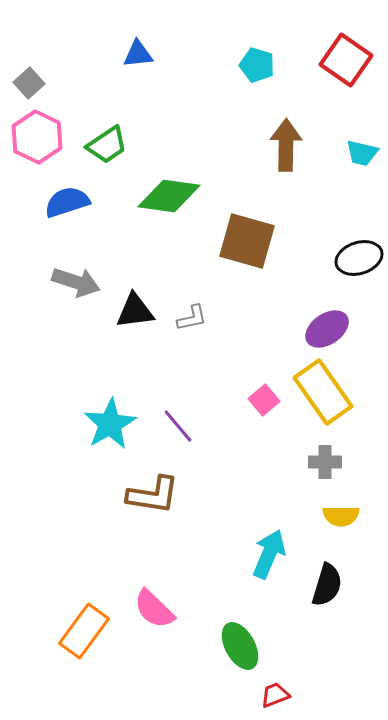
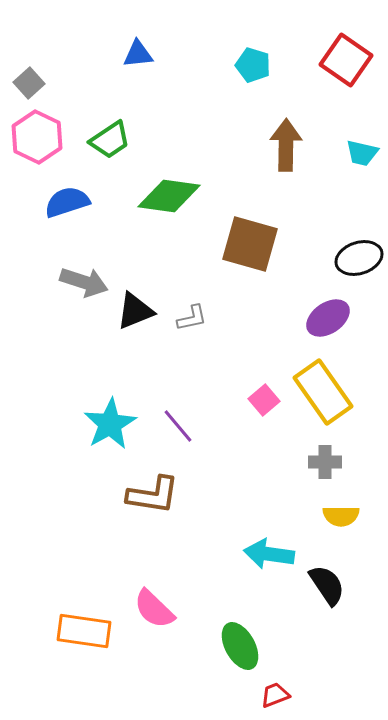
cyan pentagon: moved 4 px left
green trapezoid: moved 3 px right, 5 px up
brown square: moved 3 px right, 3 px down
gray arrow: moved 8 px right
black triangle: rotated 15 degrees counterclockwise
purple ellipse: moved 1 px right, 11 px up
cyan arrow: rotated 105 degrees counterclockwise
black semicircle: rotated 51 degrees counterclockwise
orange rectangle: rotated 62 degrees clockwise
